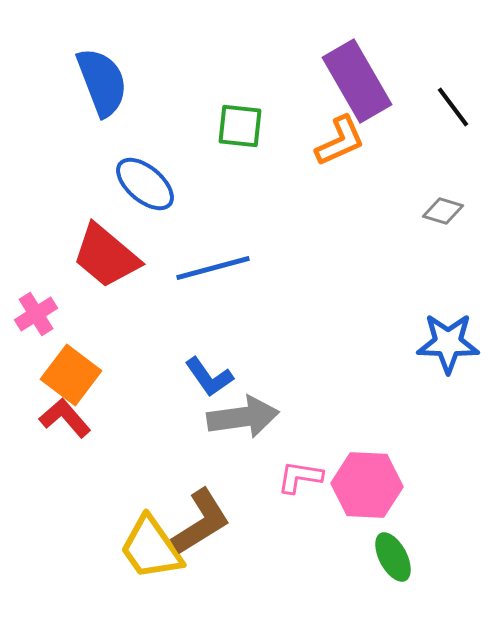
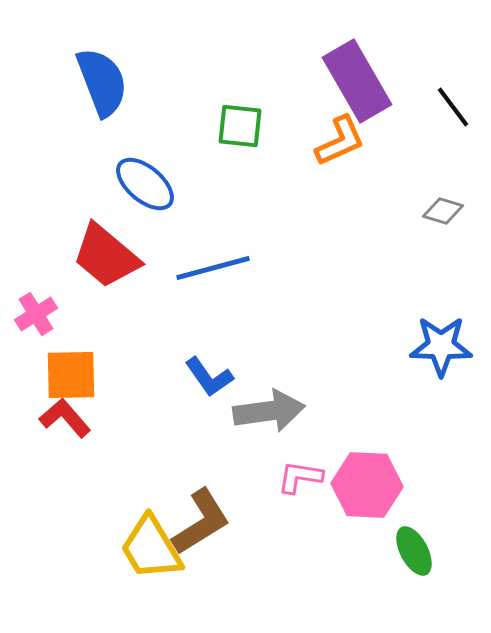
blue star: moved 7 px left, 3 px down
orange square: rotated 38 degrees counterclockwise
gray arrow: moved 26 px right, 6 px up
yellow trapezoid: rotated 4 degrees clockwise
green ellipse: moved 21 px right, 6 px up
